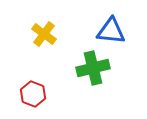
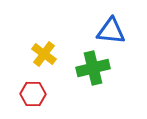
yellow cross: moved 20 px down
red hexagon: rotated 20 degrees counterclockwise
